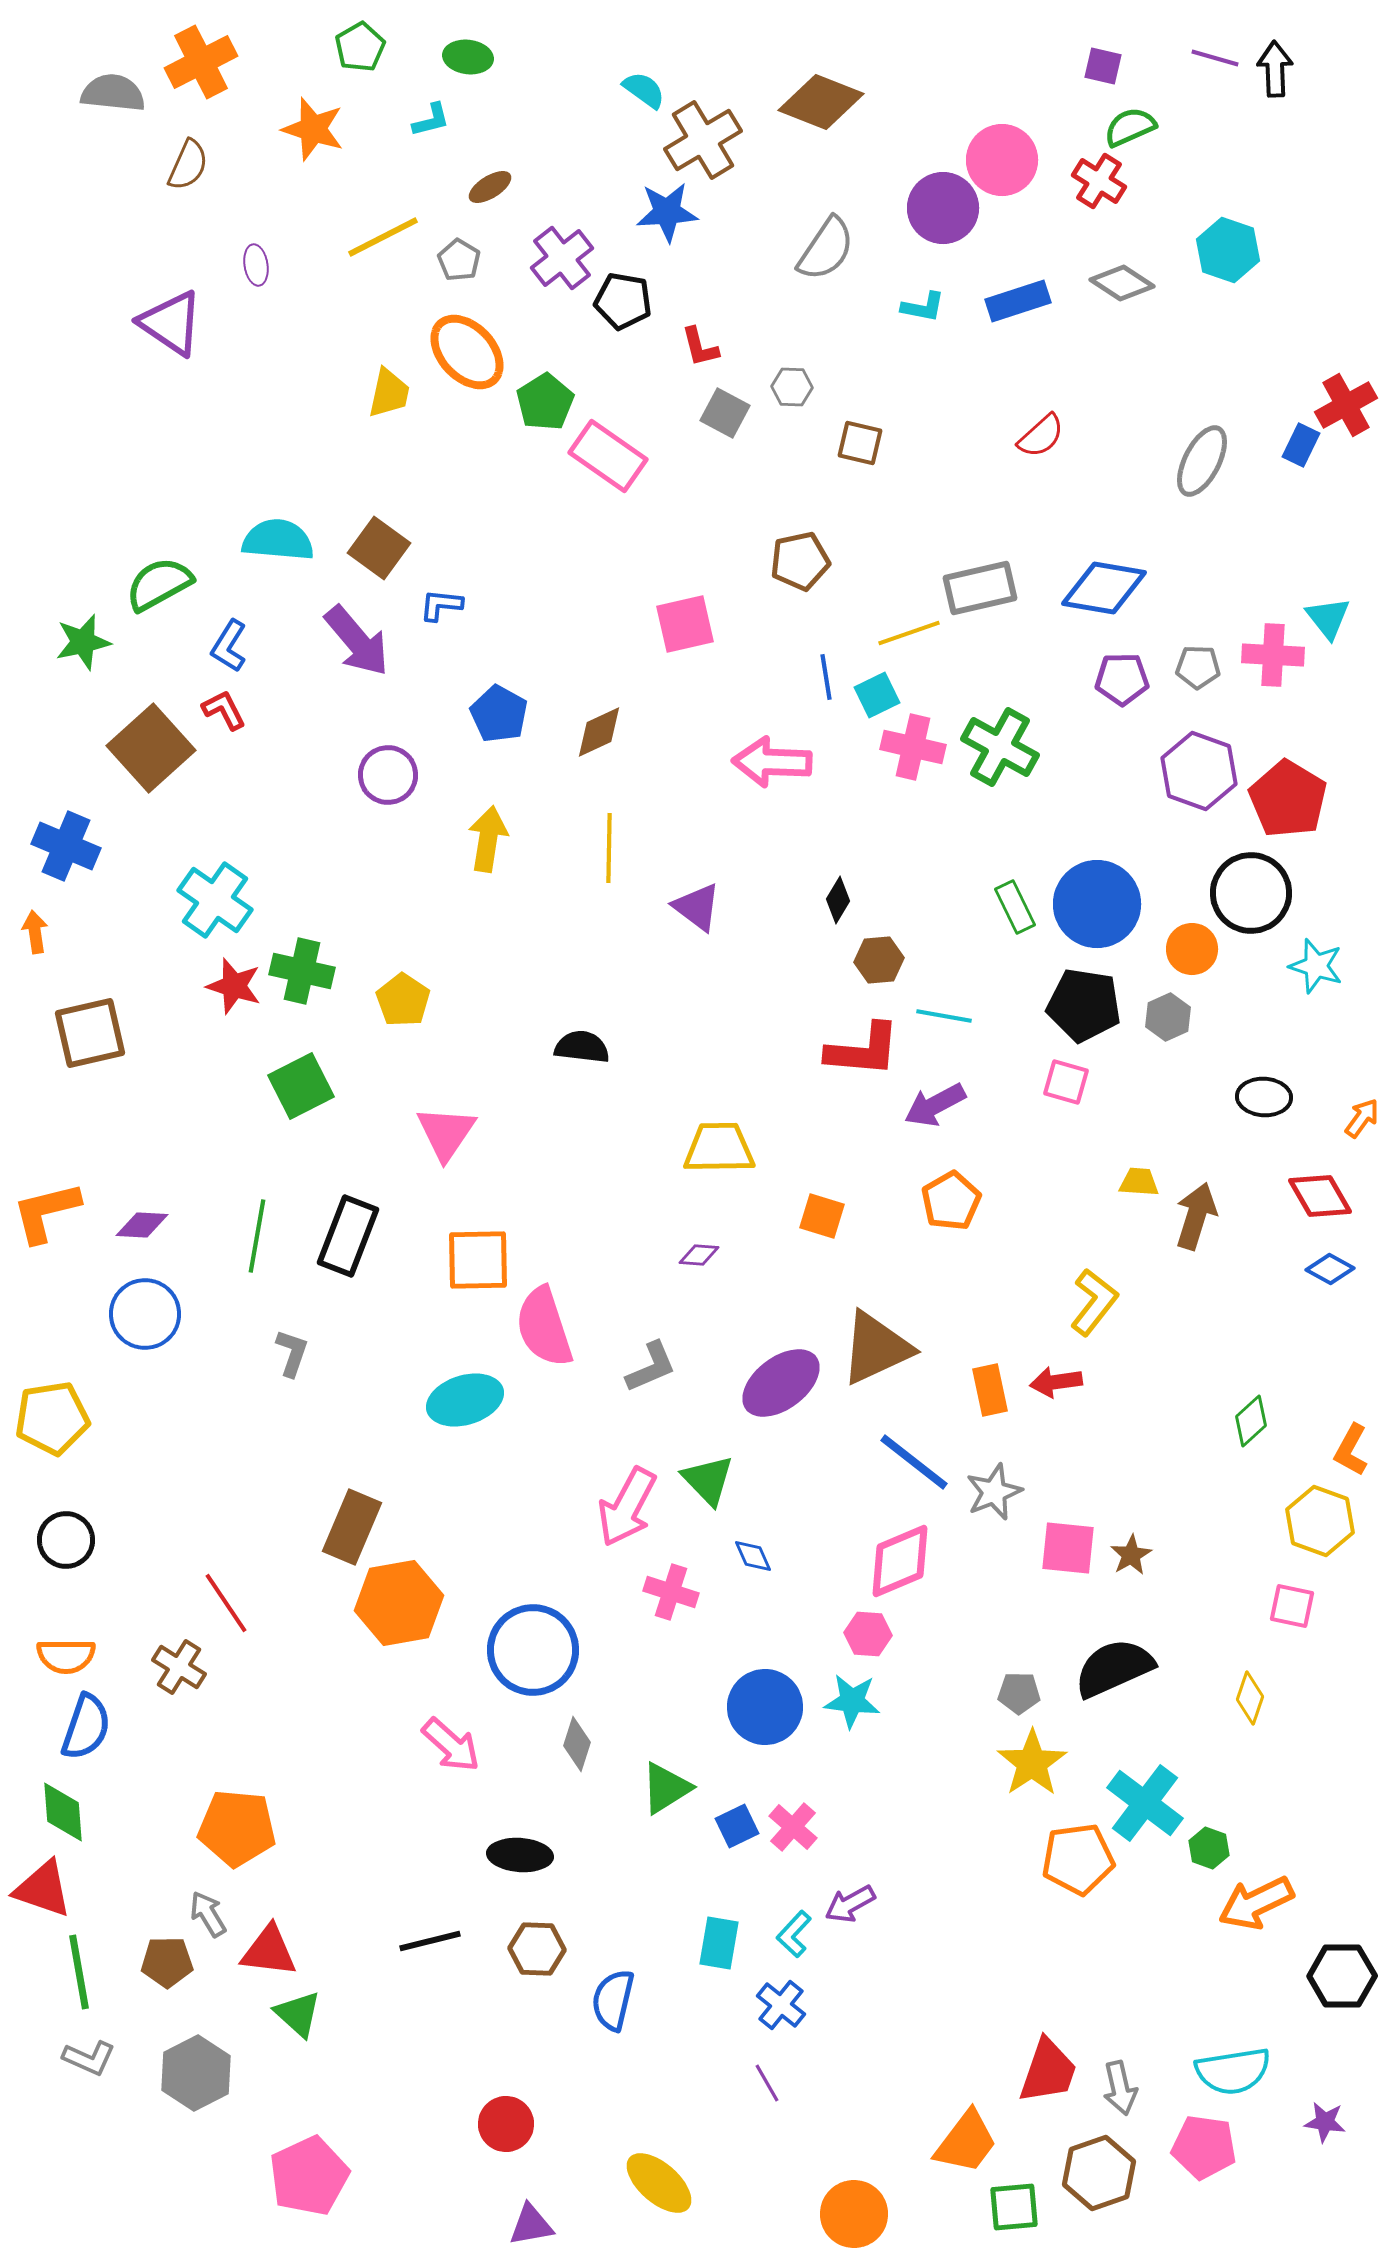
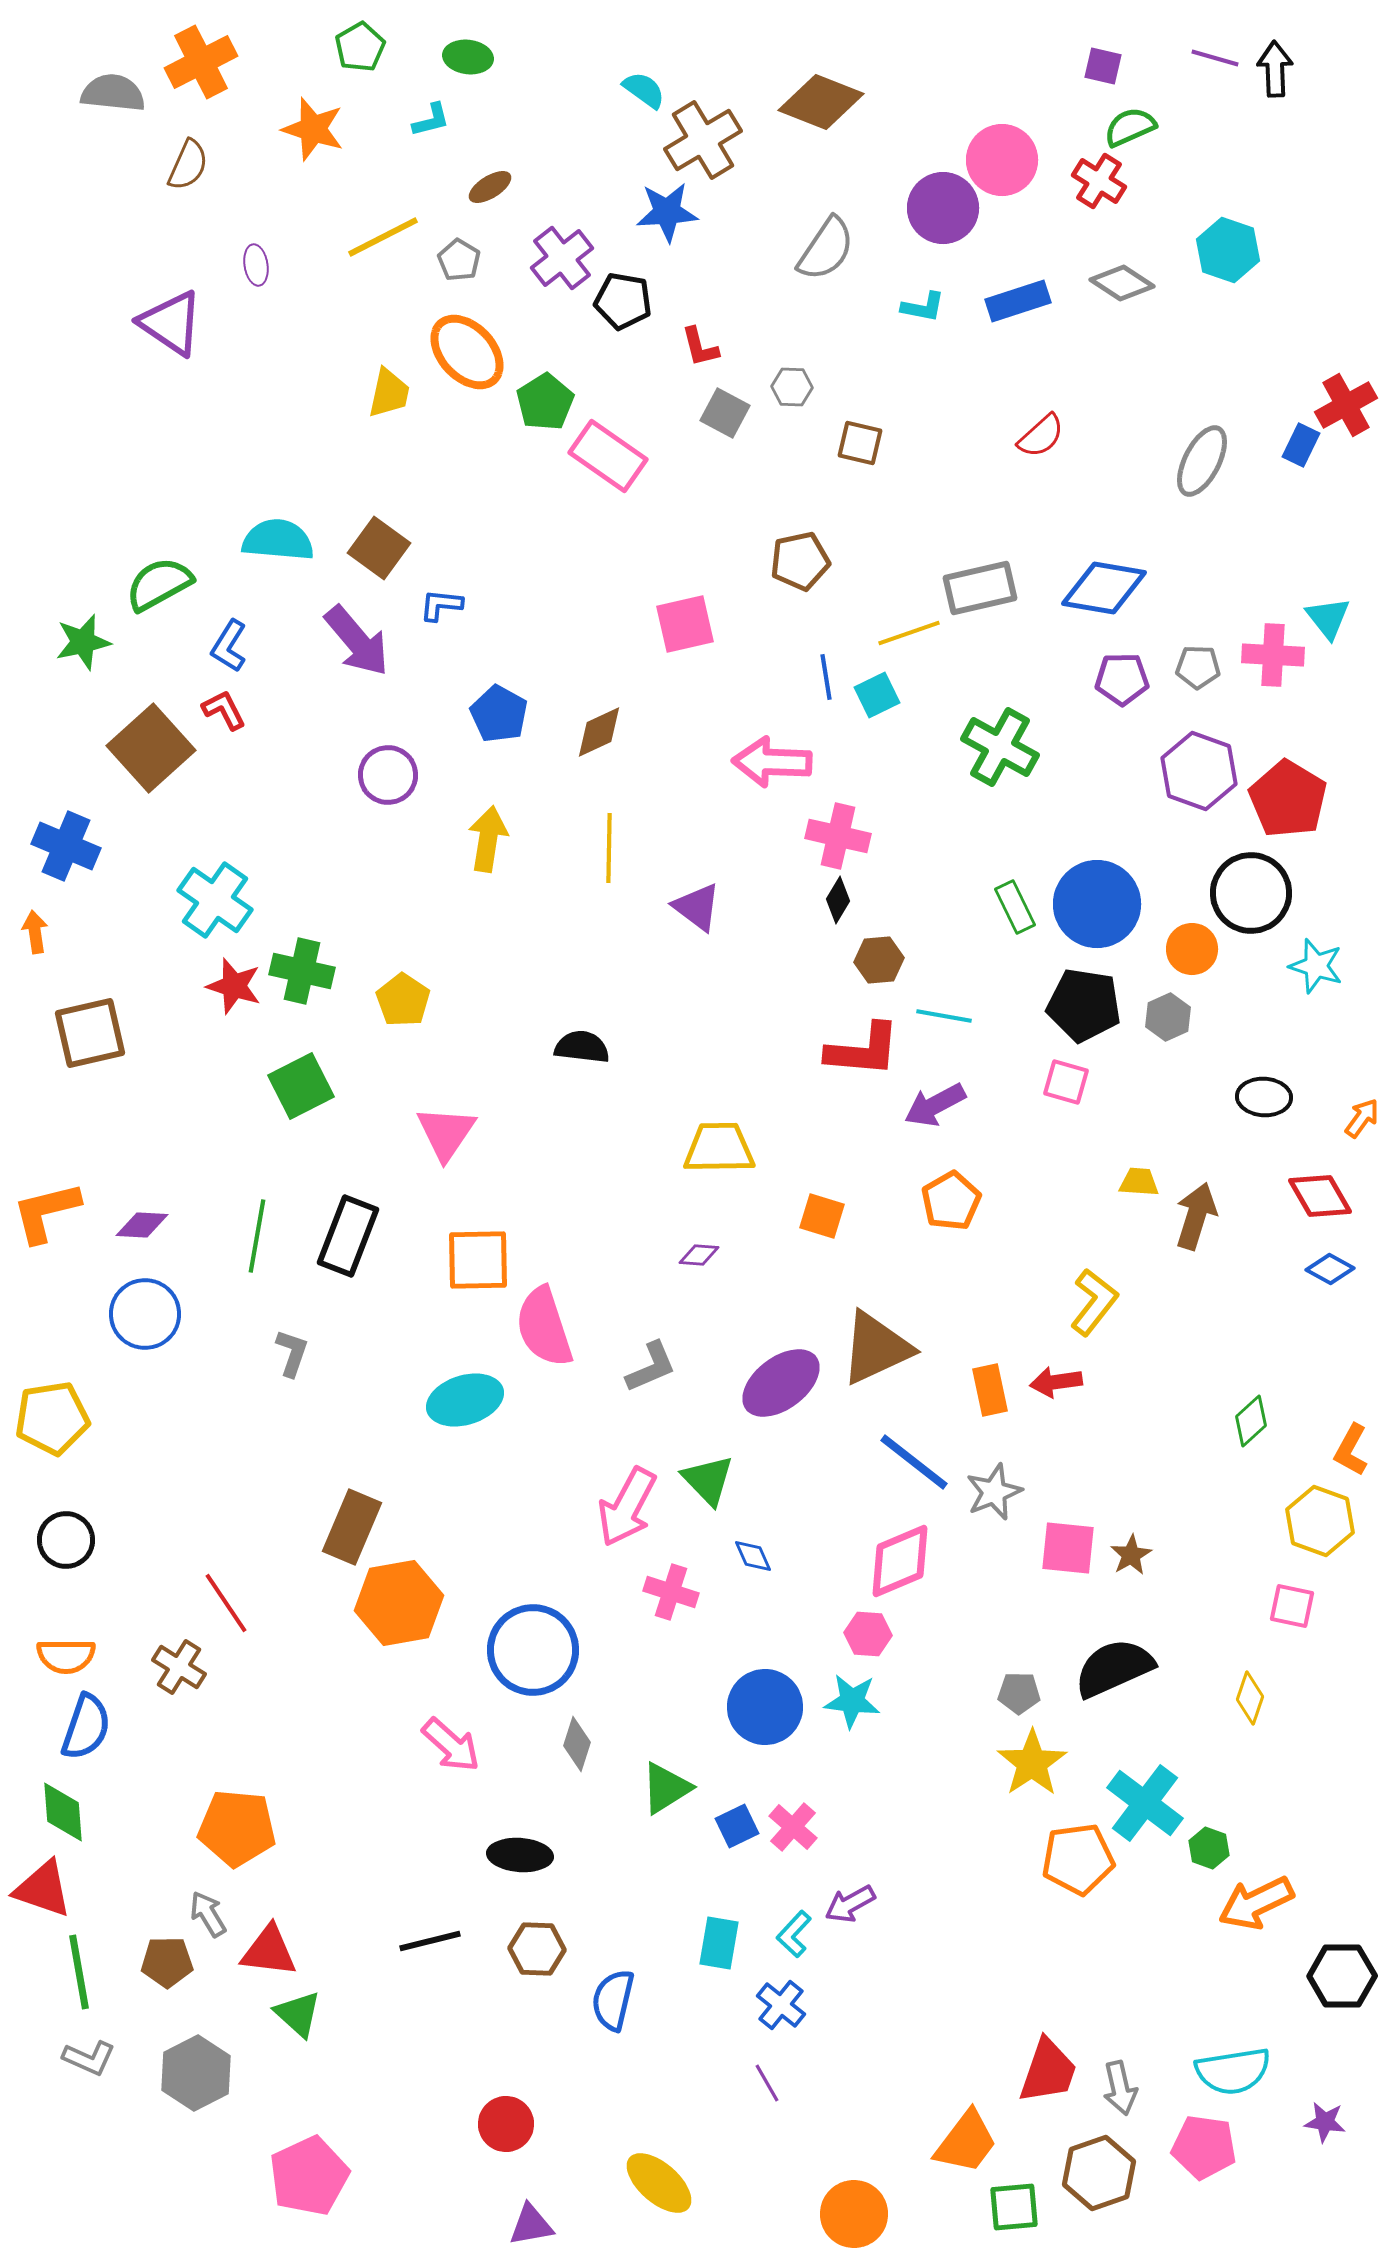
pink cross at (913, 747): moved 75 px left, 89 px down
